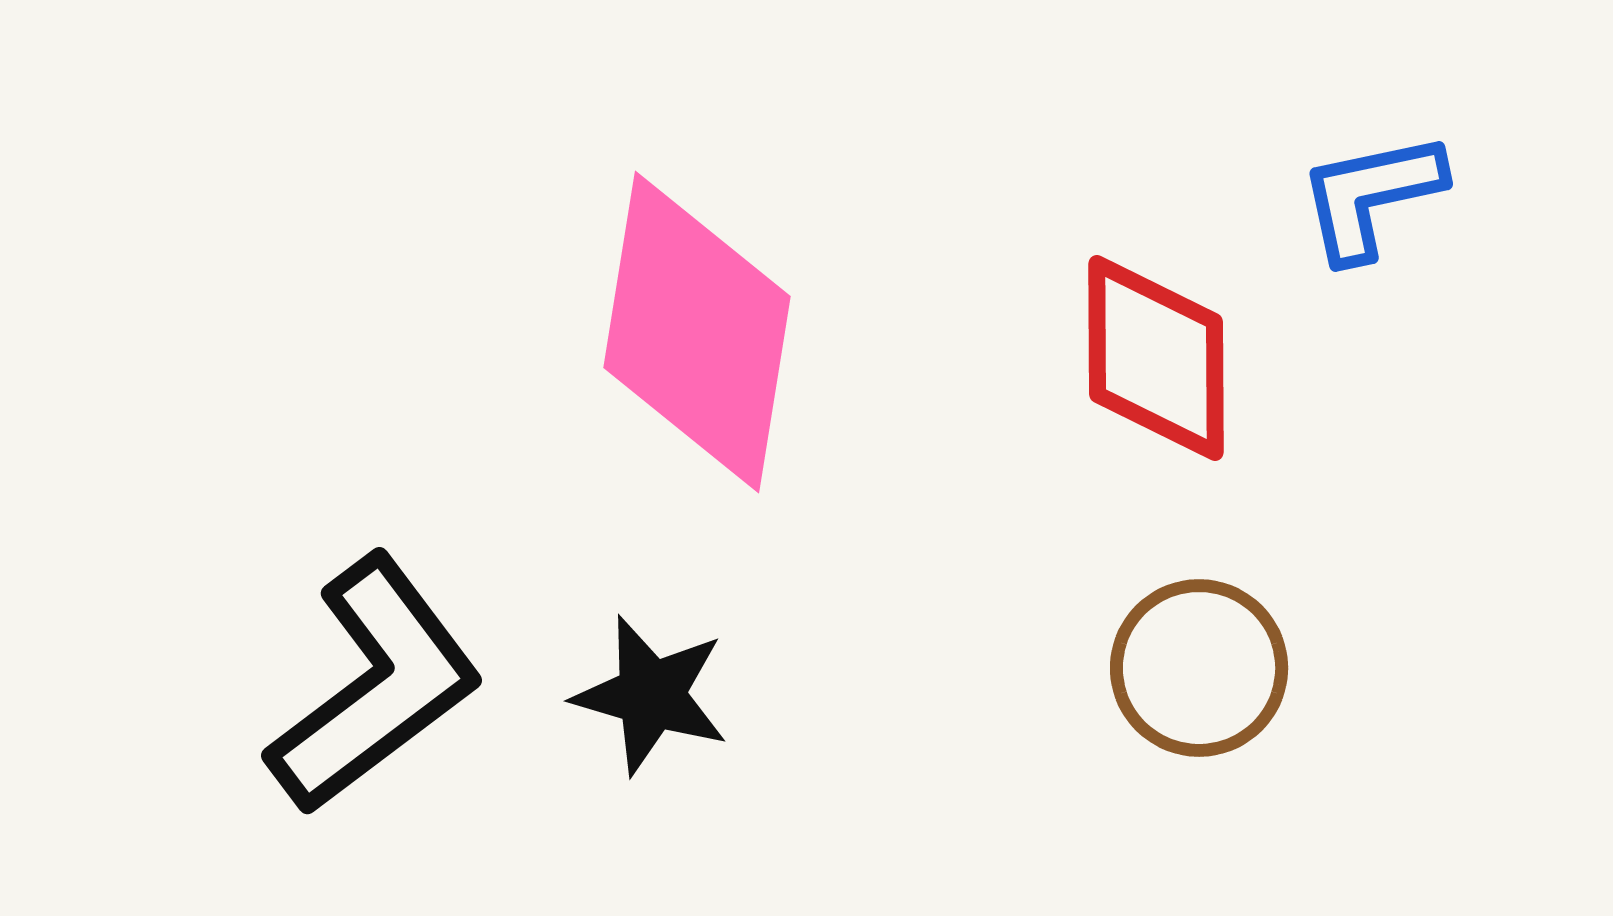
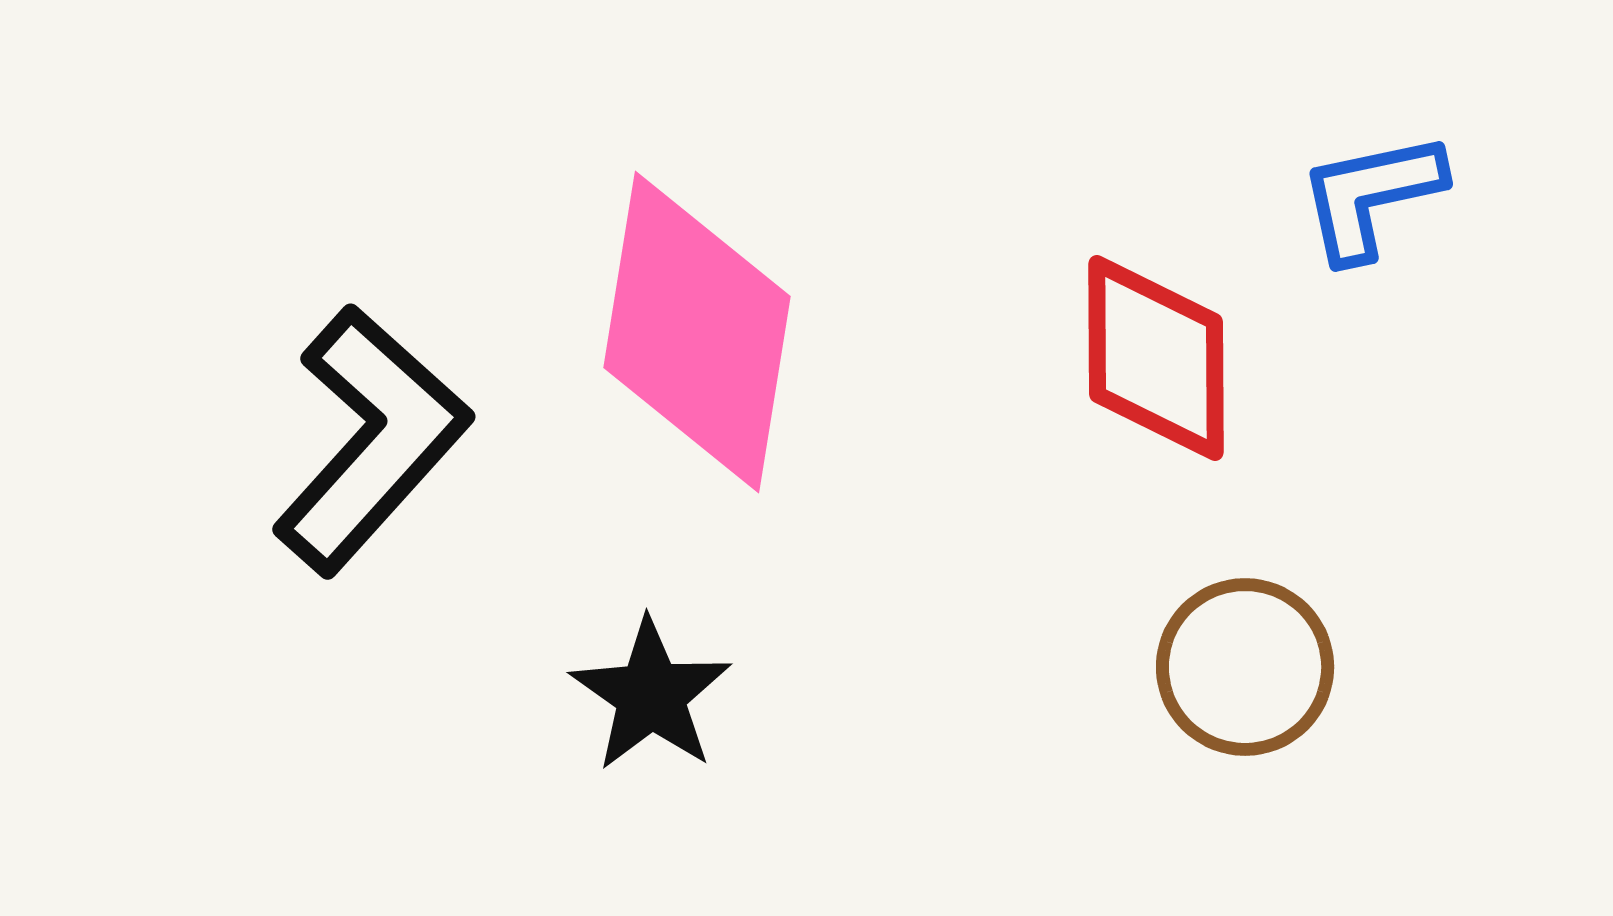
brown circle: moved 46 px right, 1 px up
black L-shape: moved 4 px left, 245 px up; rotated 11 degrees counterclockwise
black star: rotated 19 degrees clockwise
